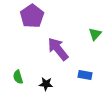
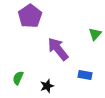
purple pentagon: moved 2 px left
green semicircle: moved 1 px down; rotated 40 degrees clockwise
black star: moved 1 px right, 2 px down; rotated 24 degrees counterclockwise
